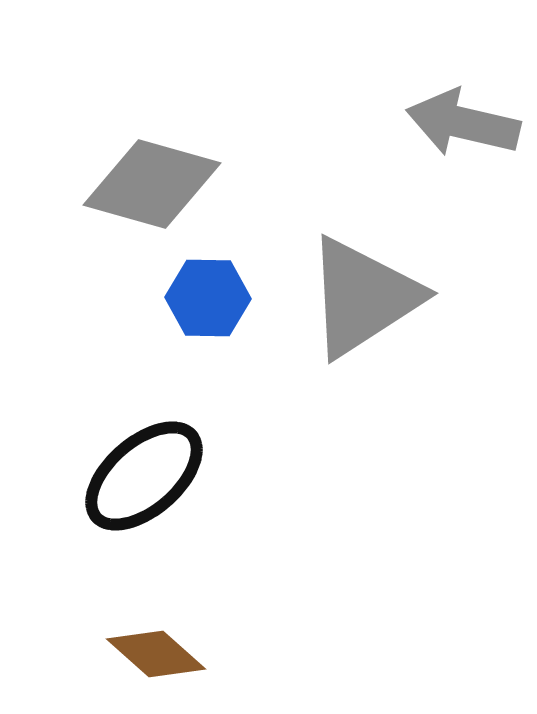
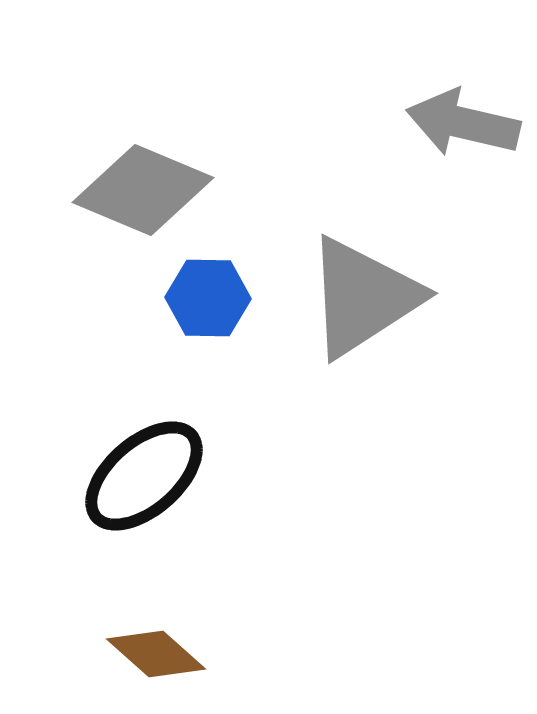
gray diamond: moved 9 px left, 6 px down; rotated 7 degrees clockwise
